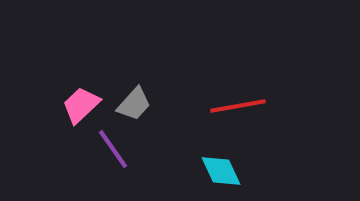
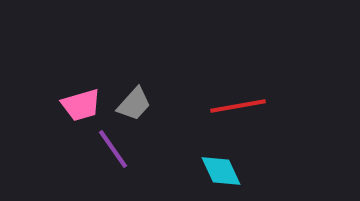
pink trapezoid: rotated 153 degrees counterclockwise
